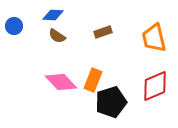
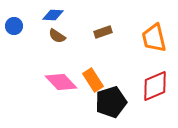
orange rectangle: rotated 55 degrees counterclockwise
